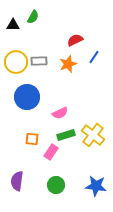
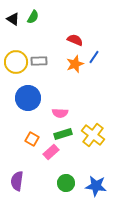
black triangle: moved 6 px up; rotated 32 degrees clockwise
red semicircle: rotated 49 degrees clockwise
orange star: moved 7 px right
blue circle: moved 1 px right, 1 px down
pink semicircle: rotated 28 degrees clockwise
green rectangle: moved 3 px left, 1 px up
orange square: rotated 24 degrees clockwise
pink rectangle: rotated 14 degrees clockwise
green circle: moved 10 px right, 2 px up
